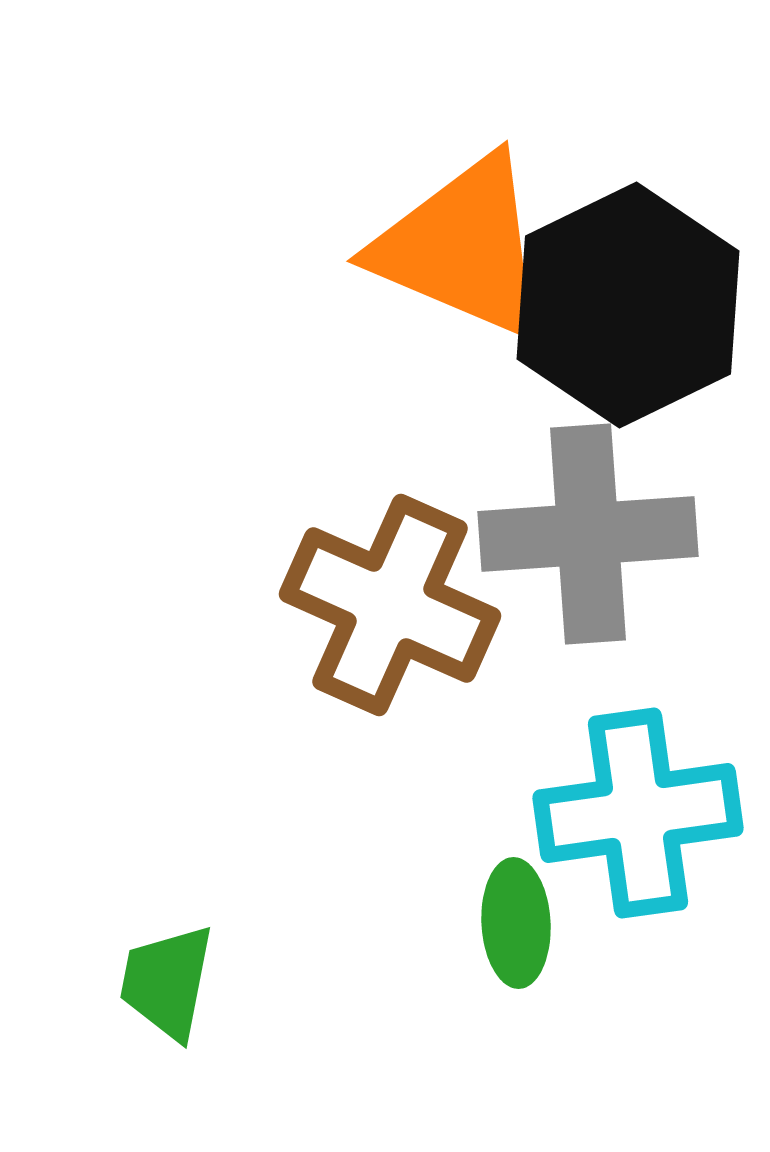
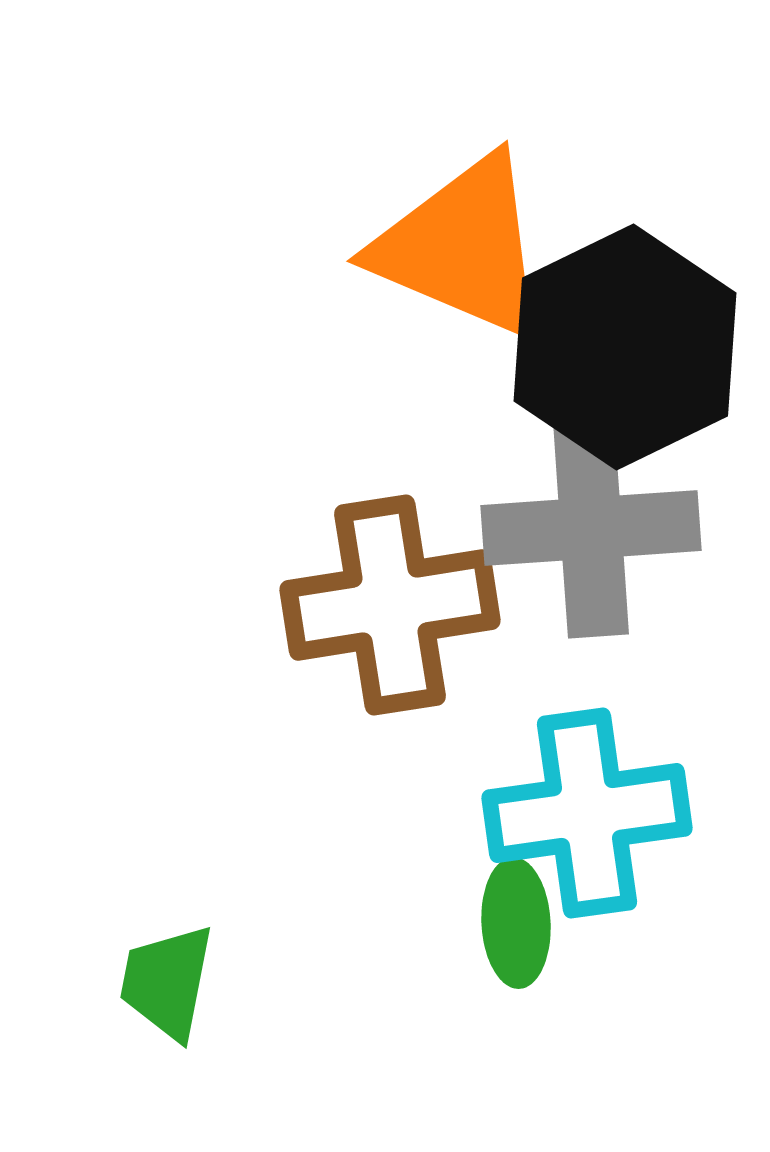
black hexagon: moved 3 px left, 42 px down
gray cross: moved 3 px right, 6 px up
brown cross: rotated 33 degrees counterclockwise
cyan cross: moved 51 px left
